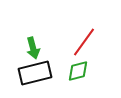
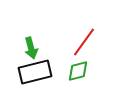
green arrow: moved 2 px left
black rectangle: moved 1 px up
